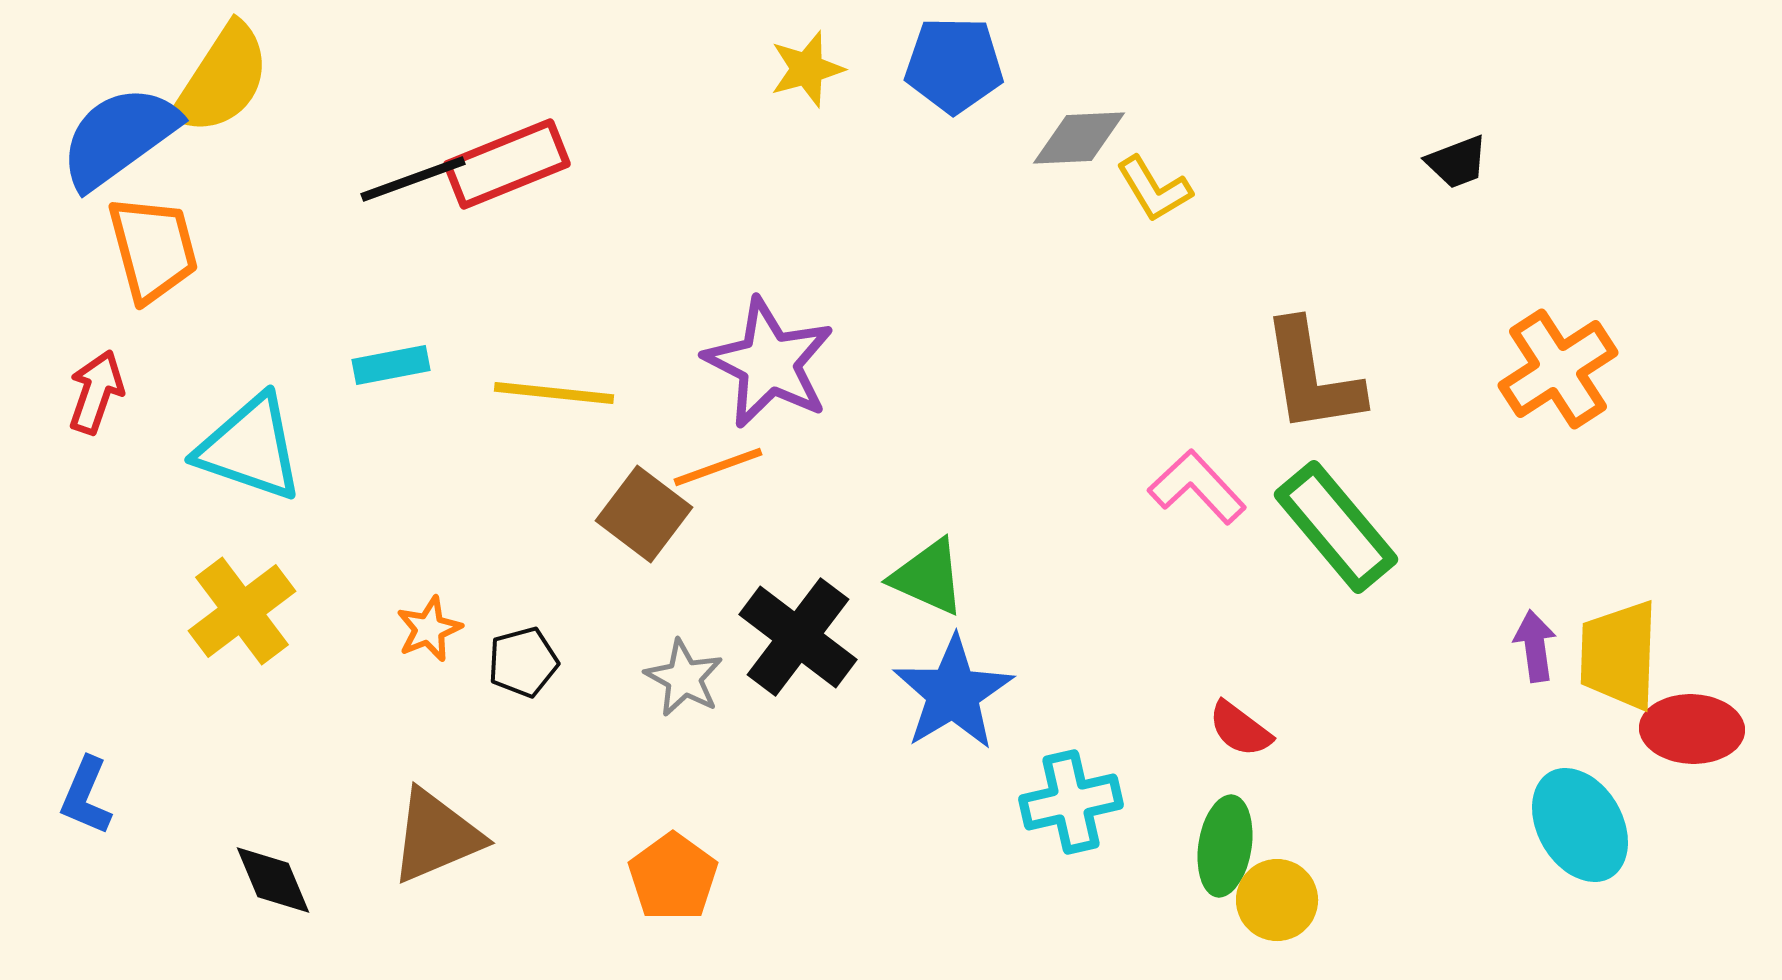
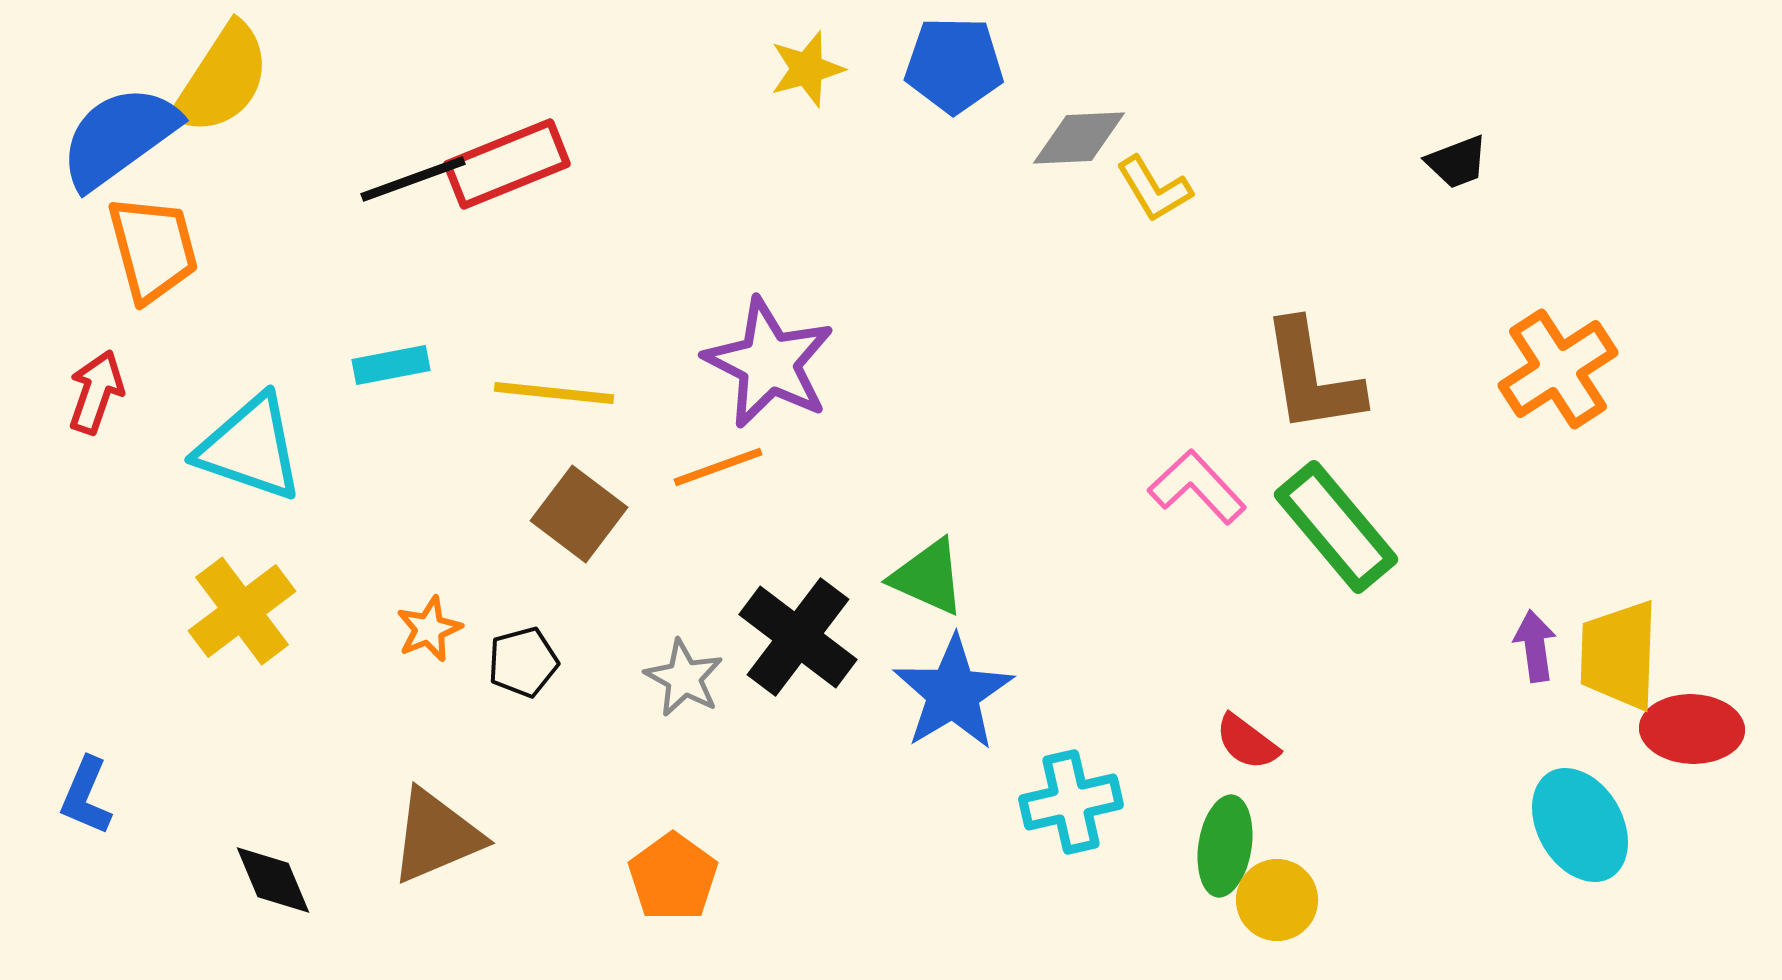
brown square: moved 65 px left
red semicircle: moved 7 px right, 13 px down
